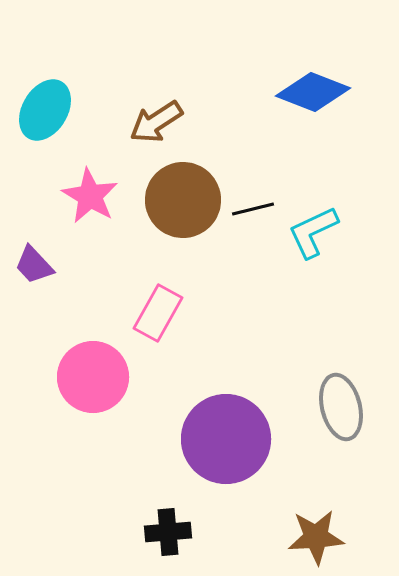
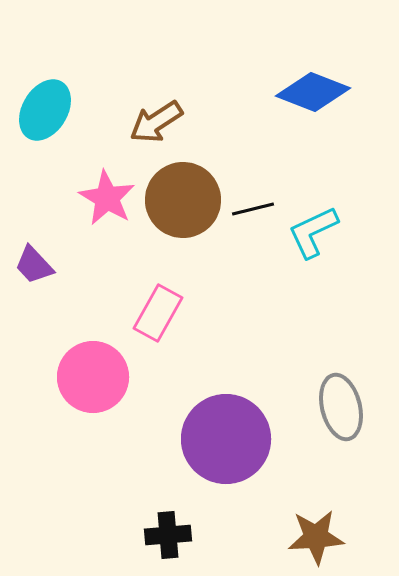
pink star: moved 17 px right, 2 px down
black cross: moved 3 px down
